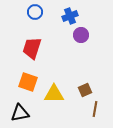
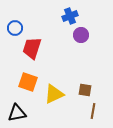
blue circle: moved 20 px left, 16 px down
brown square: rotated 32 degrees clockwise
yellow triangle: rotated 25 degrees counterclockwise
brown line: moved 2 px left, 2 px down
black triangle: moved 3 px left
